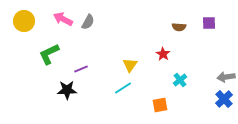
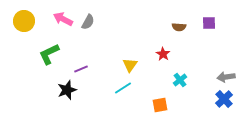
black star: rotated 18 degrees counterclockwise
